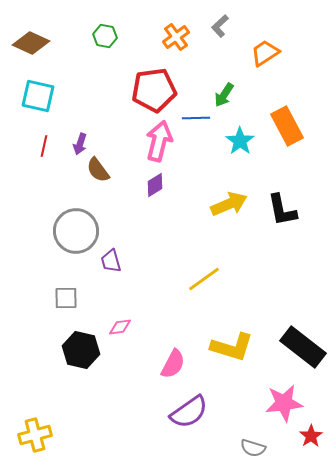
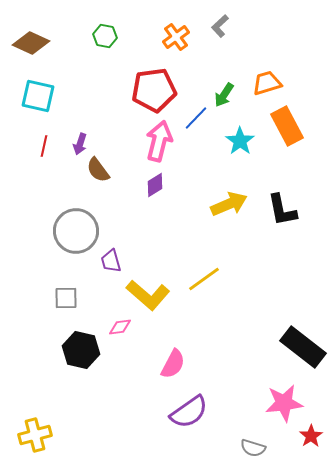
orange trapezoid: moved 2 px right, 30 px down; rotated 16 degrees clockwise
blue line: rotated 44 degrees counterclockwise
yellow L-shape: moved 84 px left, 52 px up; rotated 24 degrees clockwise
